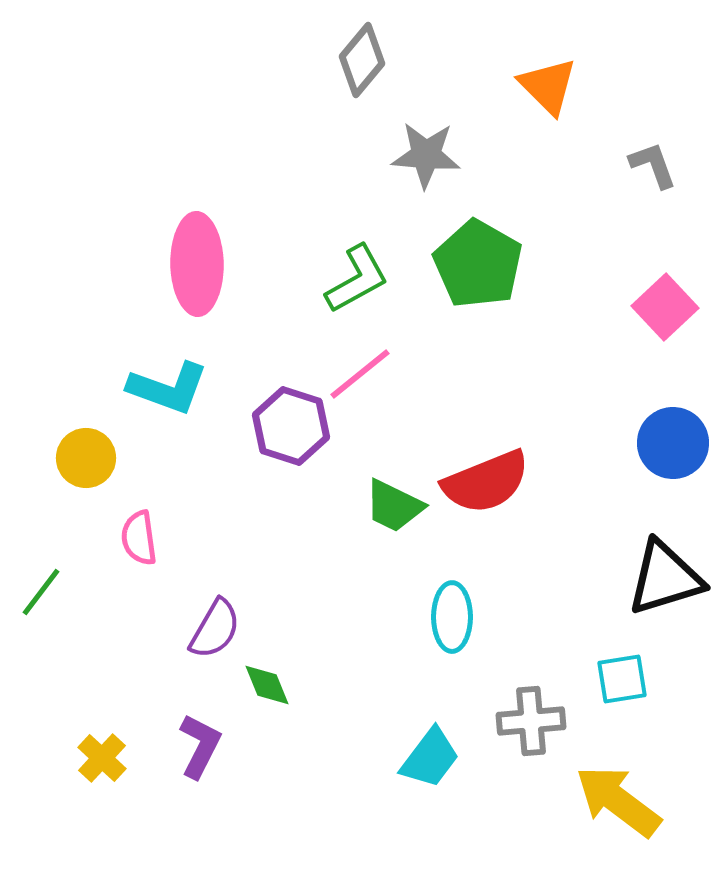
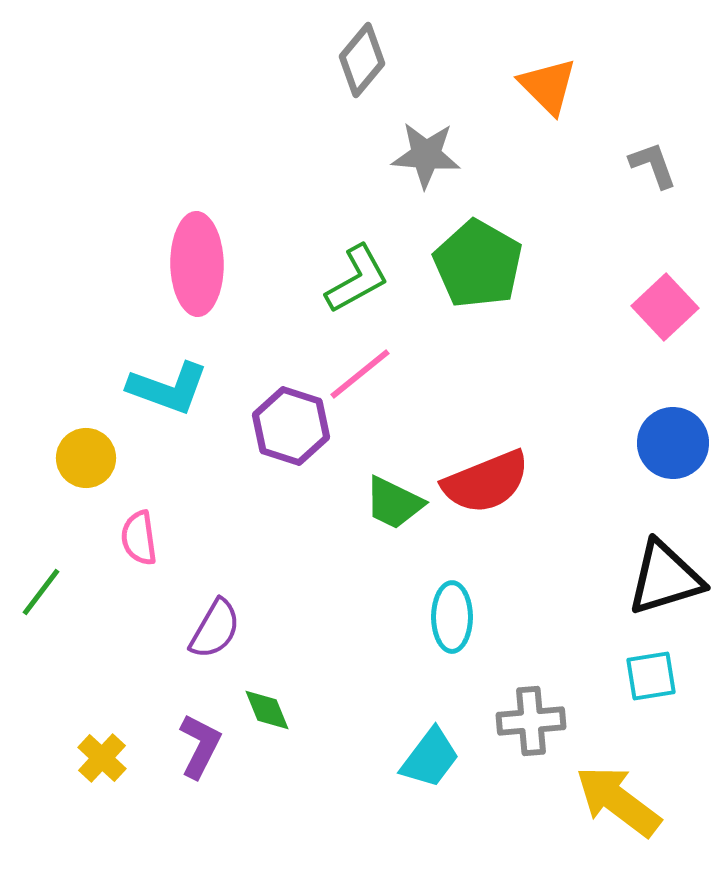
green trapezoid: moved 3 px up
cyan square: moved 29 px right, 3 px up
green diamond: moved 25 px down
